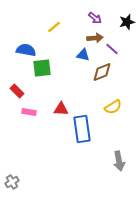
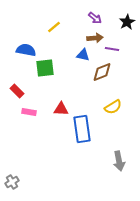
black star: rotated 14 degrees counterclockwise
purple line: rotated 32 degrees counterclockwise
green square: moved 3 px right
